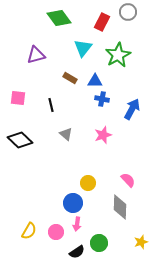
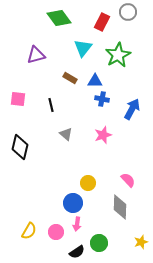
pink square: moved 1 px down
black diamond: moved 7 px down; rotated 60 degrees clockwise
